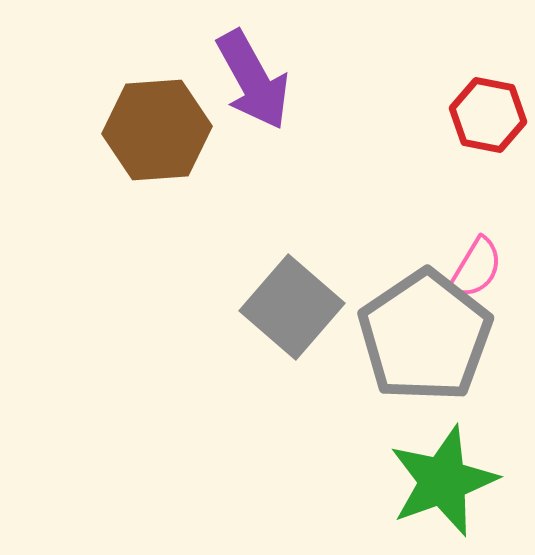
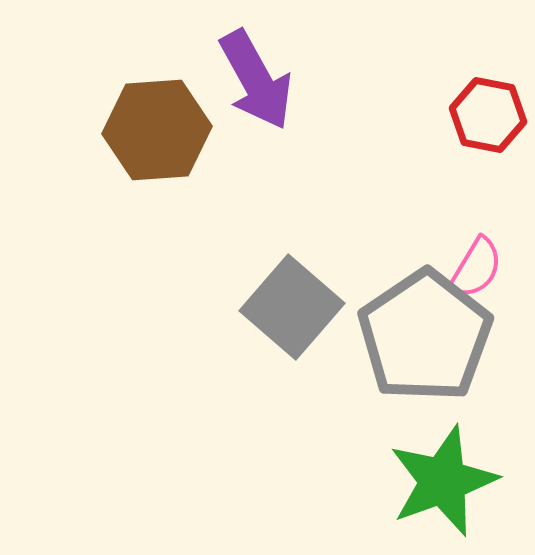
purple arrow: moved 3 px right
